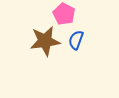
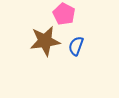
blue semicircle: moved 6 px down
